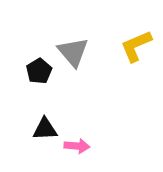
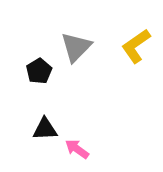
yellow L-shape: rotated 12 degrees counterclockwise
gray triangle: moved 3 px right, 5 px up; rotated 24 degrees clockwise
pink arrow: moved 3 px down; rotated 150 degrees counterclockwise
